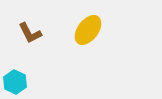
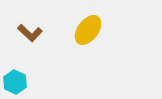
brown L-shape: rotated 20 degrees counterclockwise
